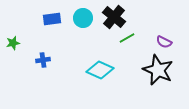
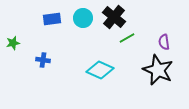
purple semicircle: rotated 56 degrees clockwise
blue cross: rotated 16 degrees clockwise
